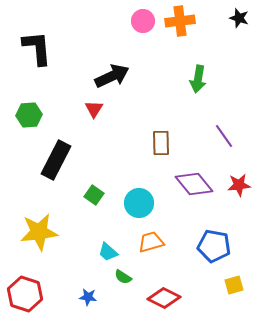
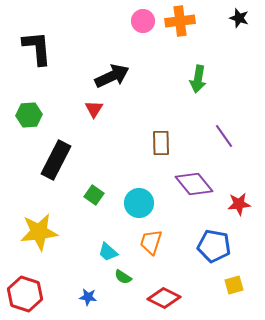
red star: moved 19 px down
orange trapezoid: rotated 56 degrees counterclockwise
